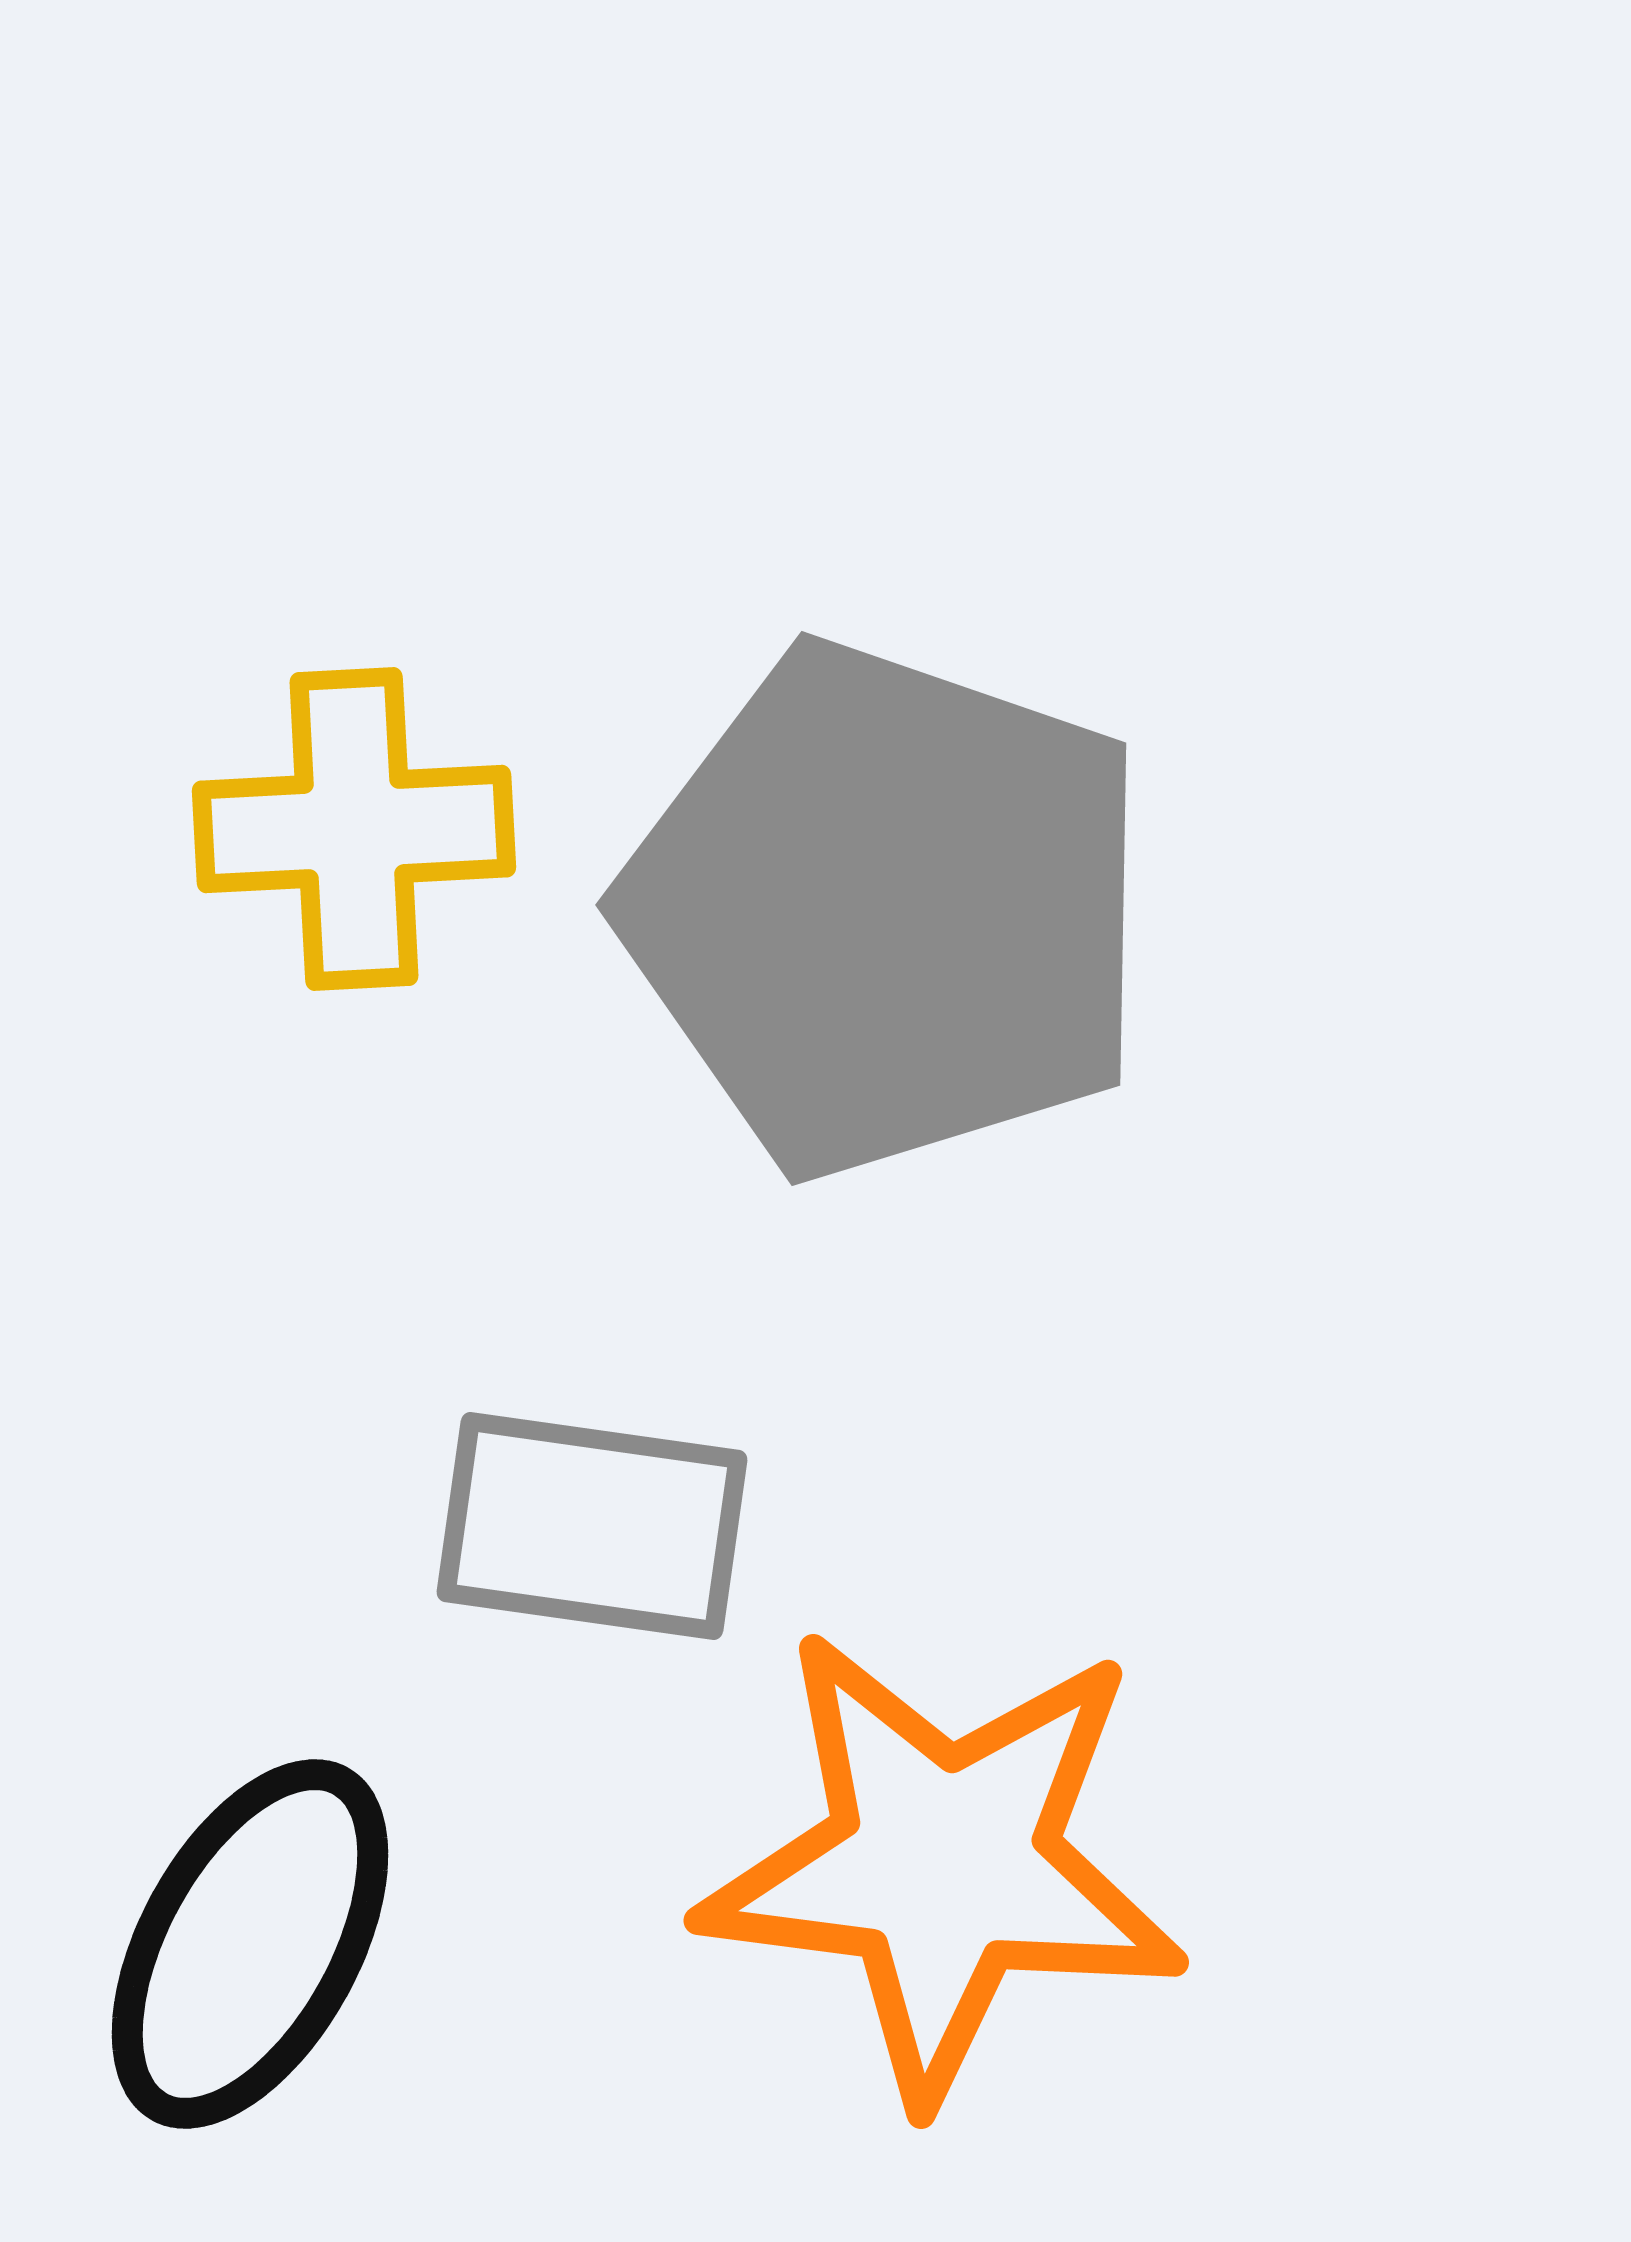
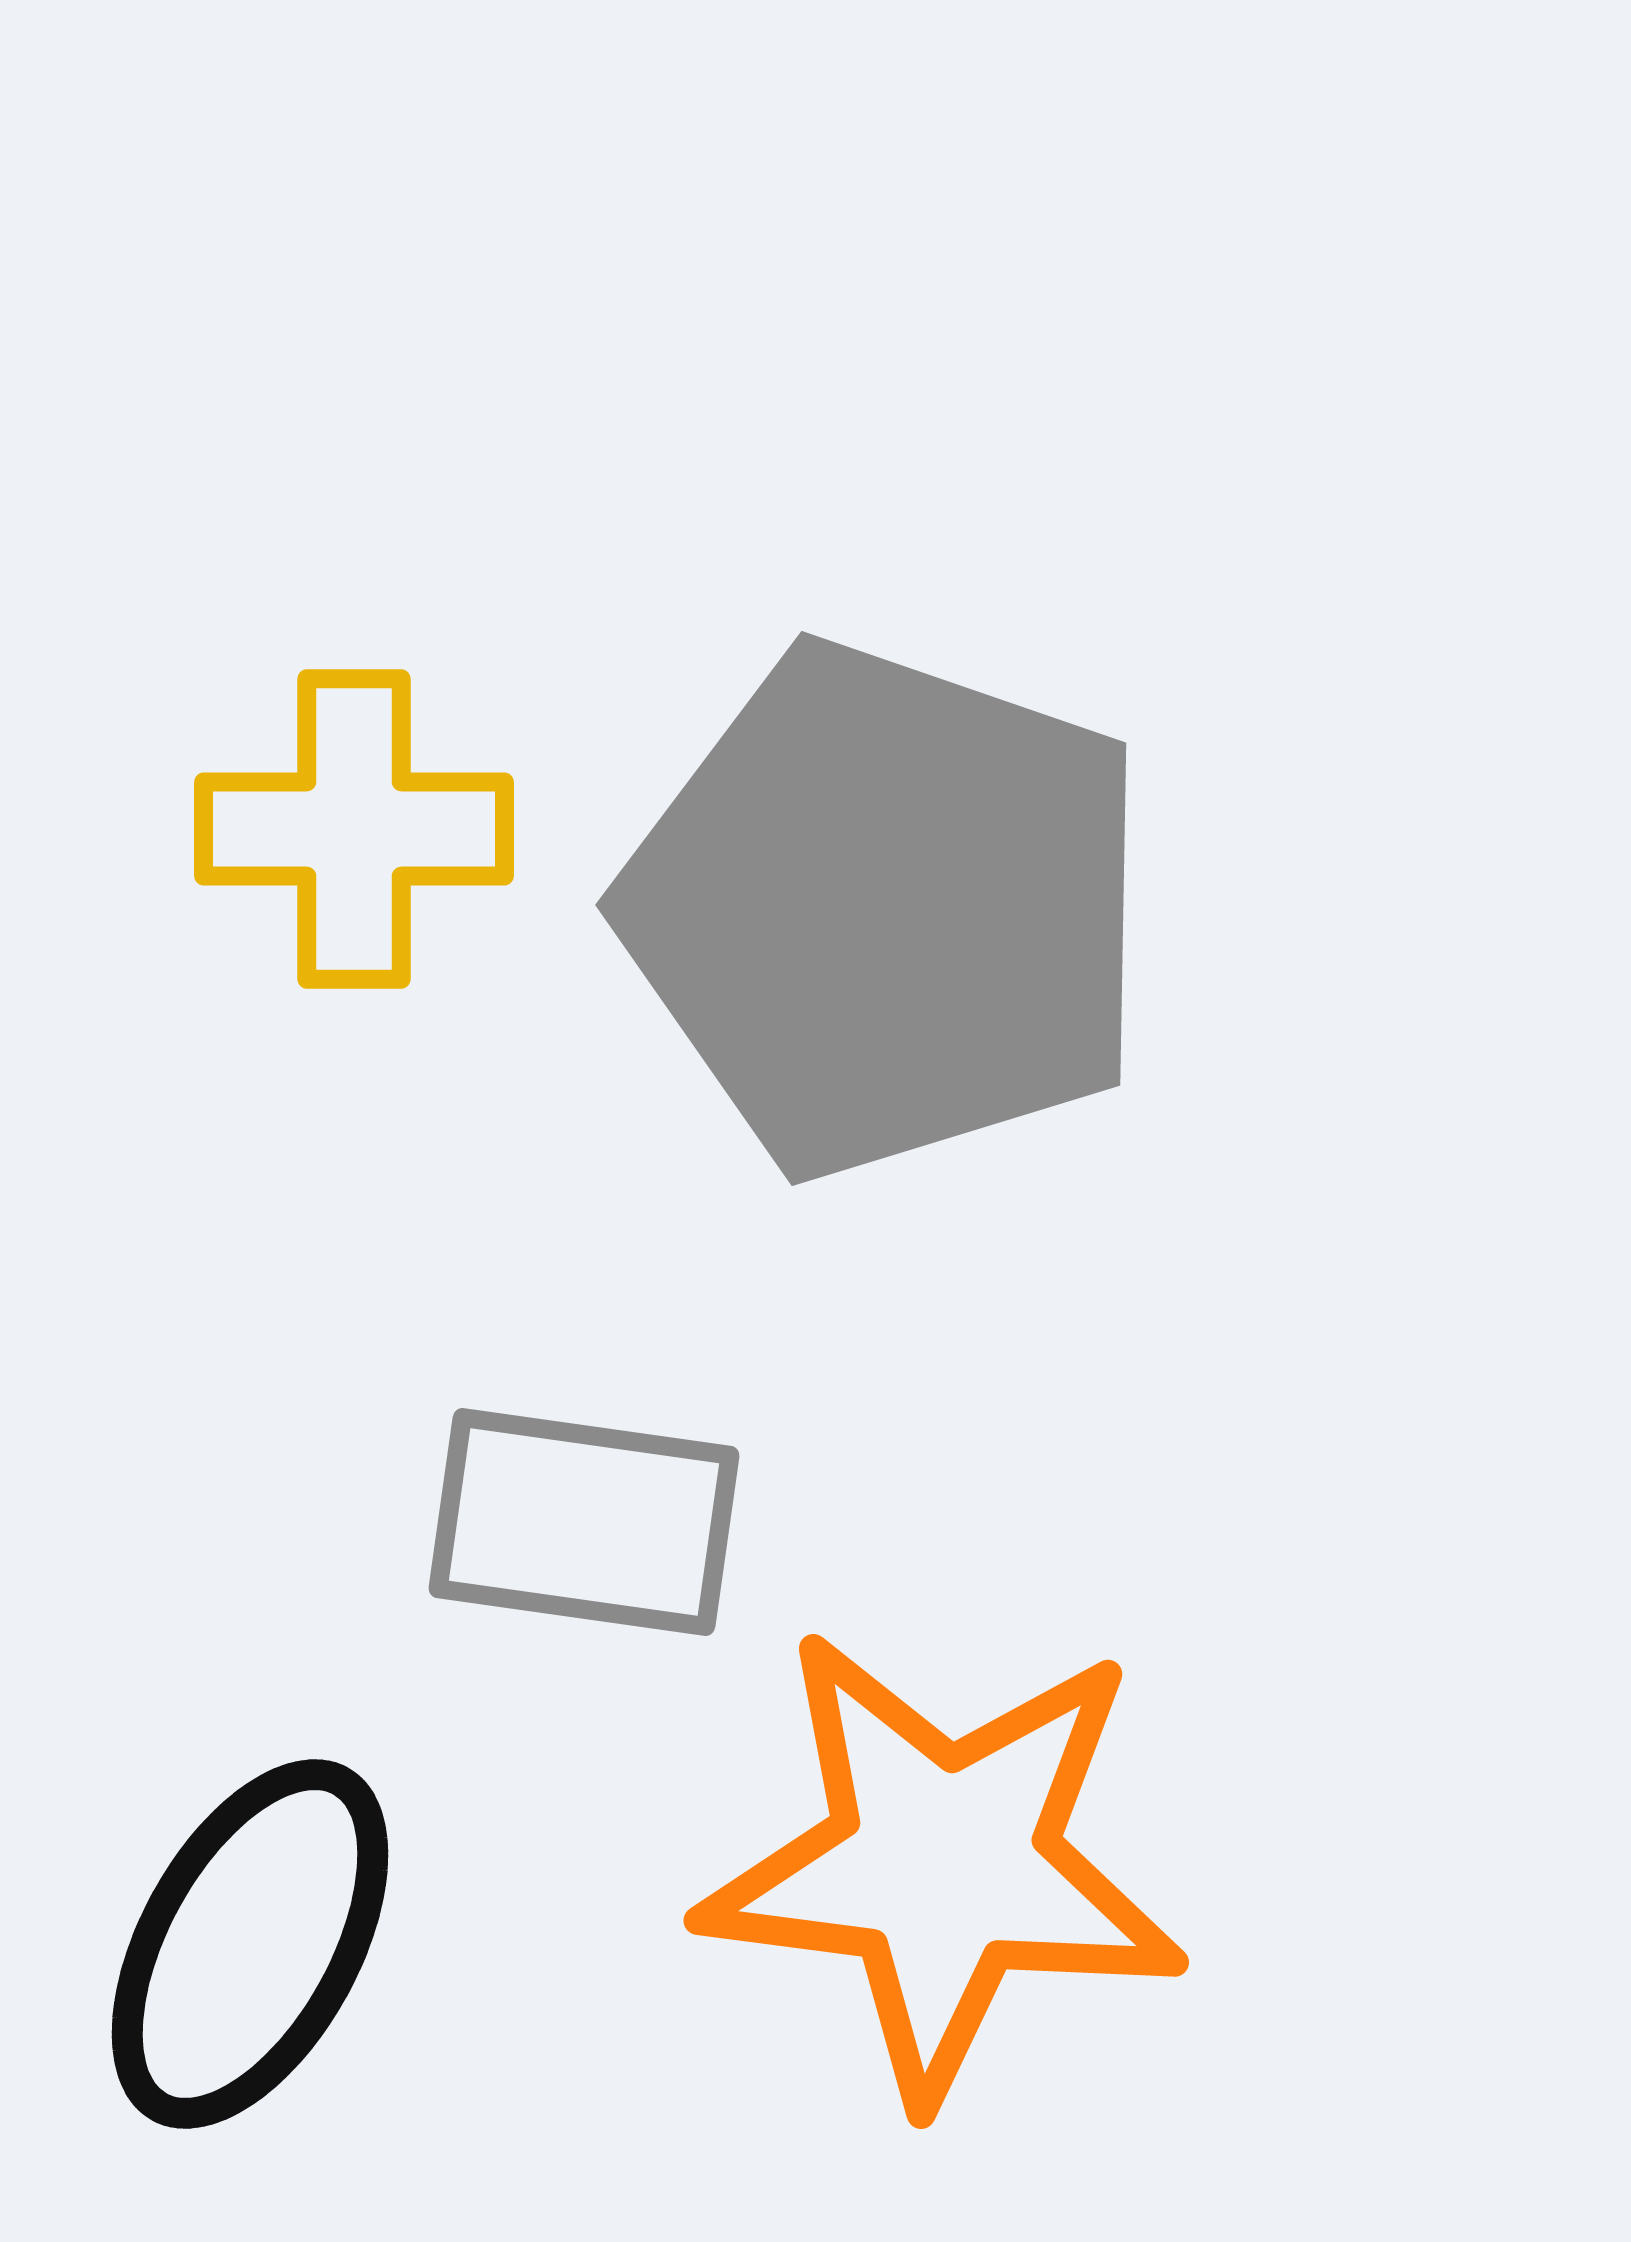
yellow cross: rotated 3 degrees clockwise
gray rectangle: moved 8 px left, 4 px up
